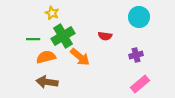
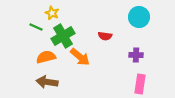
green line: moved 3 px right, 12 px up; rotated 24 degrees clockwise
purple cross: rotated 16 degrees clockwise
pink rectangle: rotated 42 degrees counterclockwise
